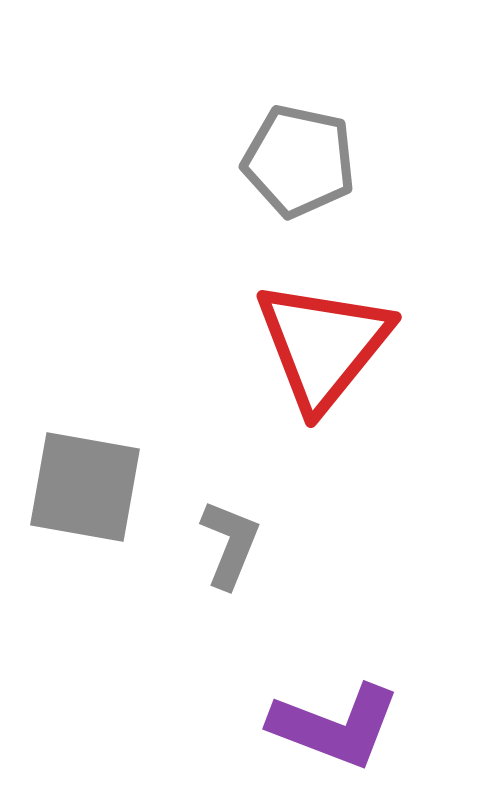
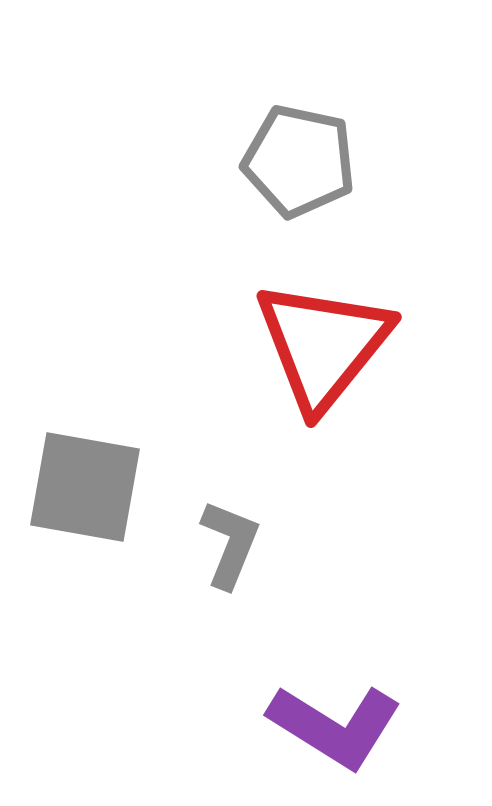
purple L-shape: rotated 11 degrees clockwise
